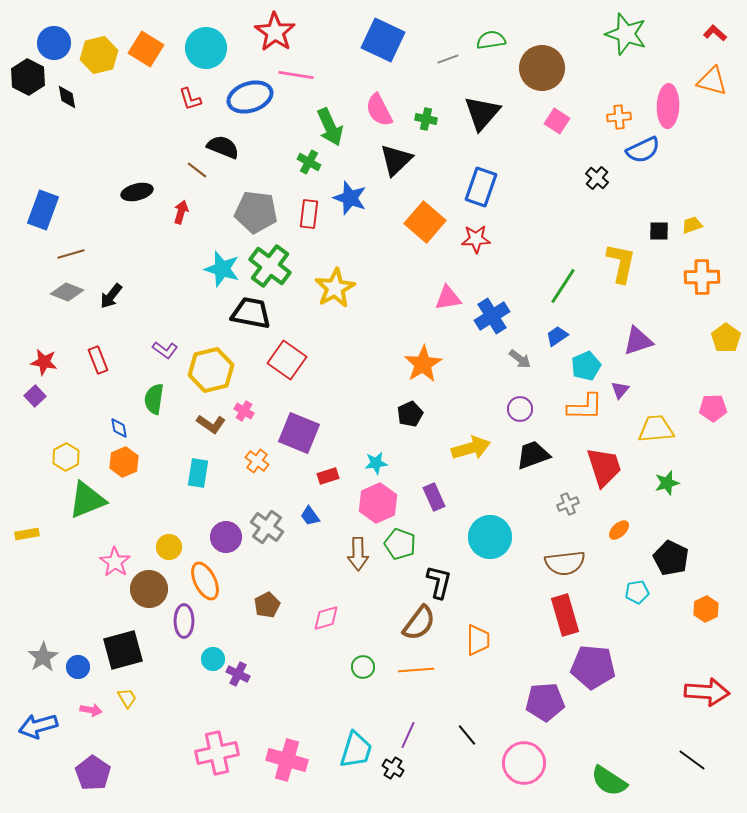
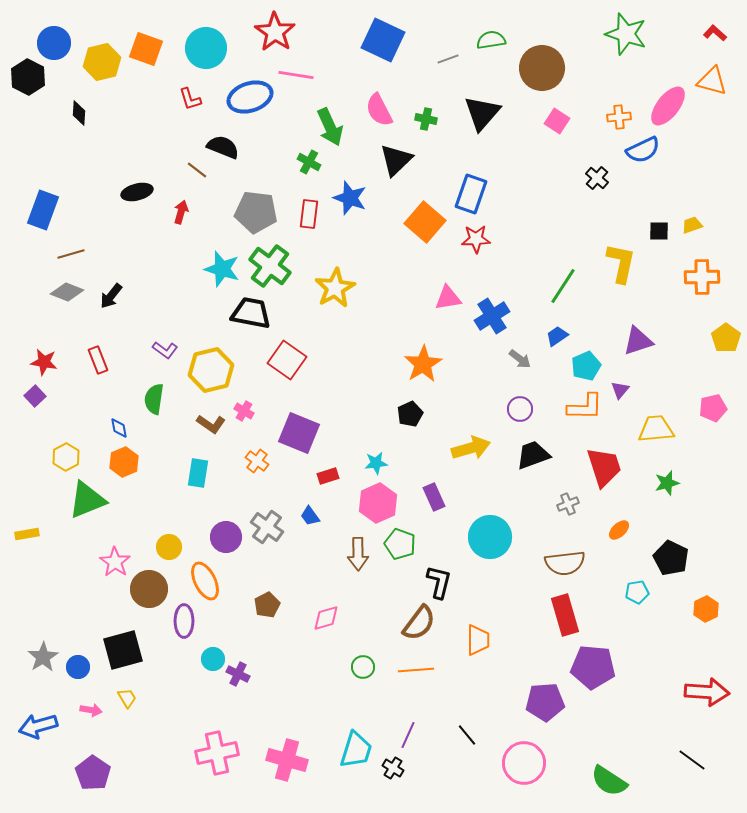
orange square at (146, 49): rotated 12 degrees counterclockwise
yellow hexagon at (99, 55): moved 3 px right, 7 px down
black diamond at (67, 97): moved 12 px right, 16 px down; rotated 15 degrees clockwise
pink ellipse at (668, 106): rotated 36 degrees clockwise
blue rectangle at (481, 187): moved 10 px left, 7 px down
pink pentagon at (713, 408): rotated 12 degrees counterclockwise
